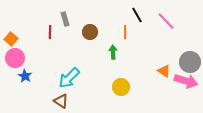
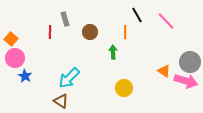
yellow circle: moved 3 px right, 1 px down
